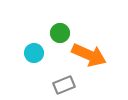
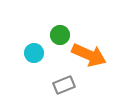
green circle: moved 2 px down
